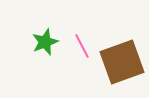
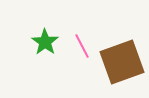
green star: rotated 16 degrees counterclockwise
